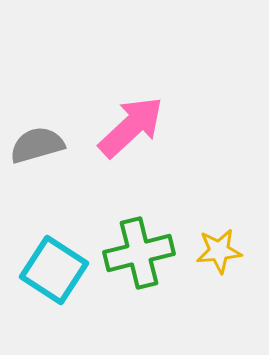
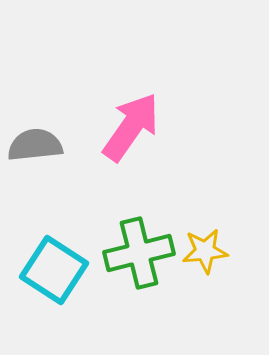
pink arrow: rotated 12 degrees counterclockwise
gray semicircle: moved 2 px left; rotated 10 degrees clockwise
yellow star: moved 14 px left
